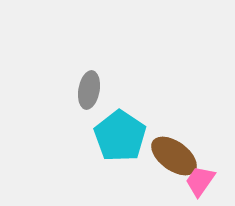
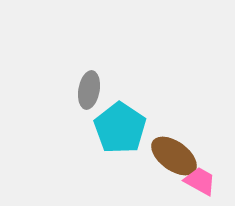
cyan pentagon: moved 8 px up
pink trapezoid: rotated 84 degrees clockwise
